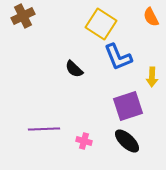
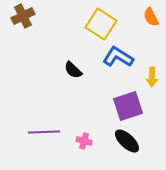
blue L-shape: rotated 144 degrees clockwise
black semicircle: moved 1 px left, 1 px down
purple line: moved 3 px down
